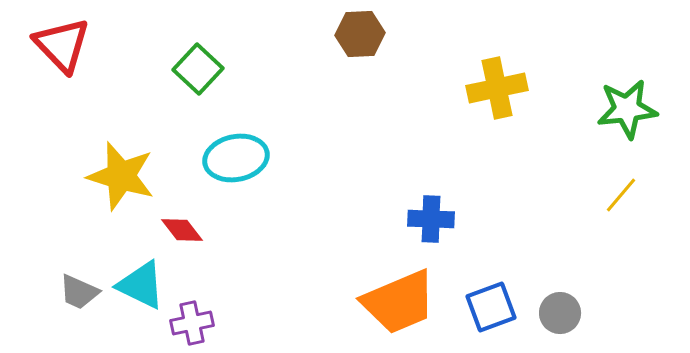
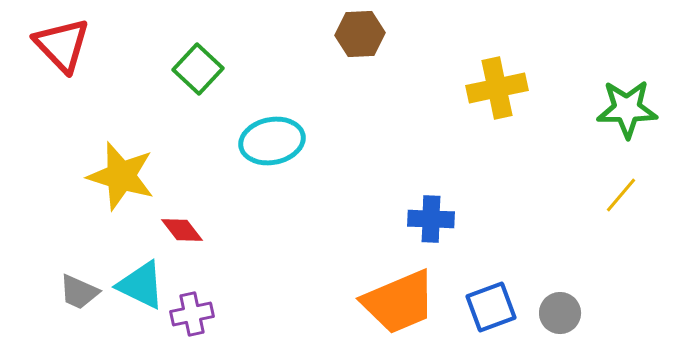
green star: rotated 6 degrees clockwise
cyan ellipse: moved 36 px right, 17 px up
purple cross: moved 9 px up
